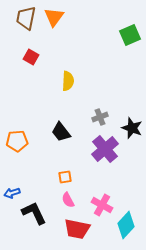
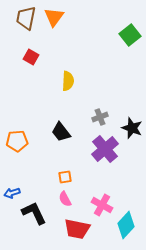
green square: rotated 15 degrees counterclockwise
pink semicircle: moved 3 px left, 1 px up
